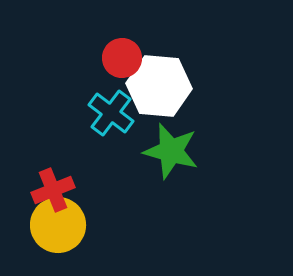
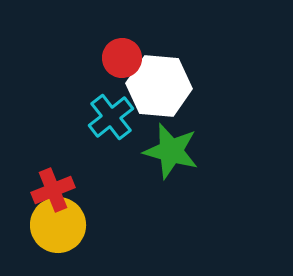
cyan cross: moved 4 px down; rotated 15 degrees clockwise
